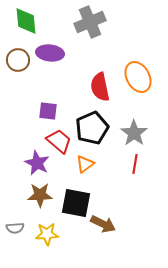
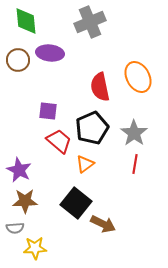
purple star: moved 18 px left, 7 px down
brown star: moved 15 px left, 6 px down
black square: rotated 28 degrees clockwise
yellow star: moved 12 px left, 14 px down
